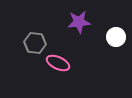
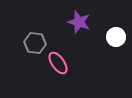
purple star: rotated 25 degrees clockwise
pink ellipse: rotated 30 degrees clockwise
